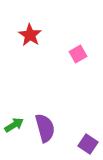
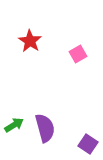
red star: moved 6 px down
